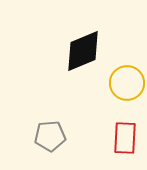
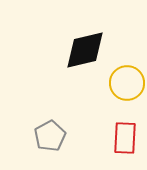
black diamond: moved 2 px right, 1 px up; rotated 9 degrees clockwise
gray pentagon: rotated 24 degrees counterclockwise
